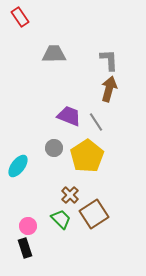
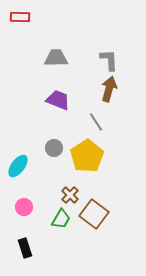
red rectangle: rotated 54 degrees counterclockwise
gray trapezoid: moved 2 px right, 4 px down
purple trapezoid: moved 11 px left, 16 px up
brown square: rotated 20 degrees counterclockwise
green trapezoid: rotated 75 degrees clockwise
pink circle: moved 4 px left, 19 px up
